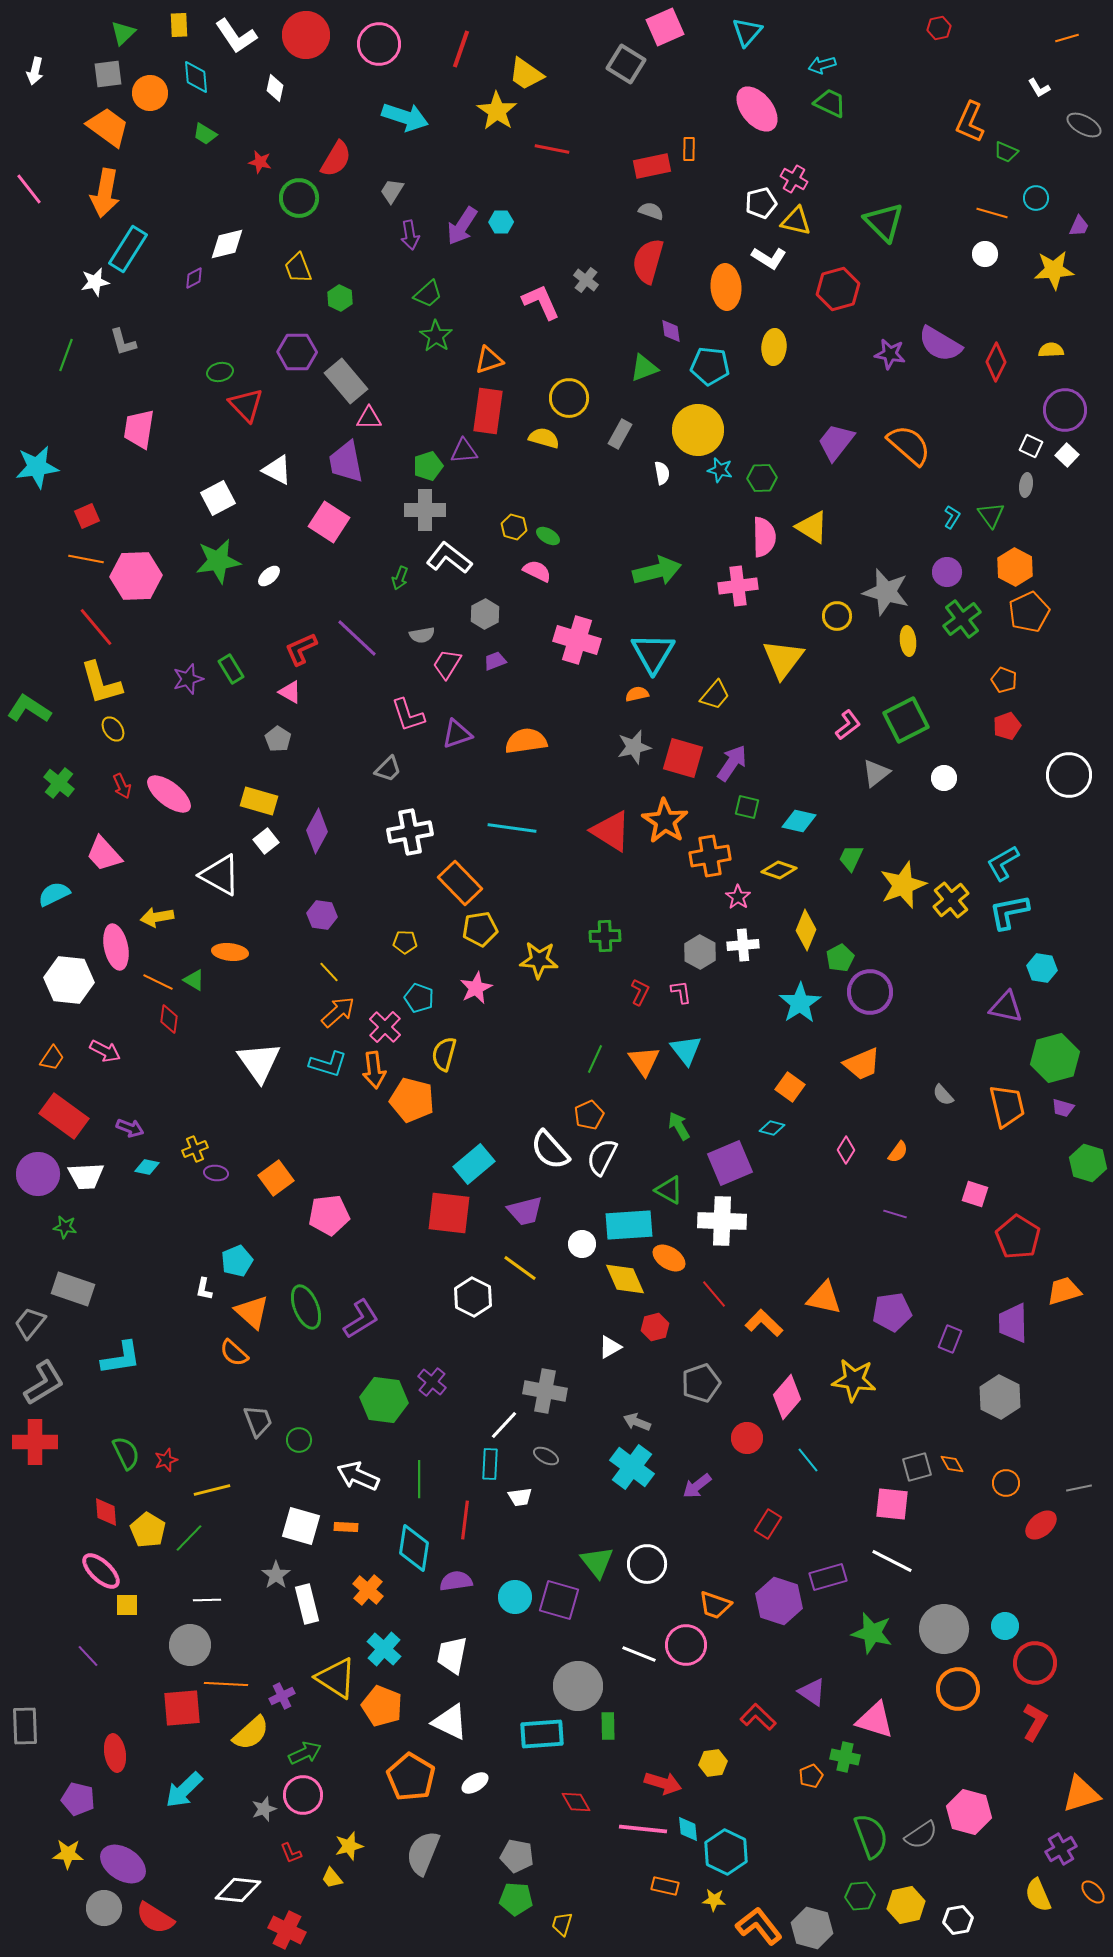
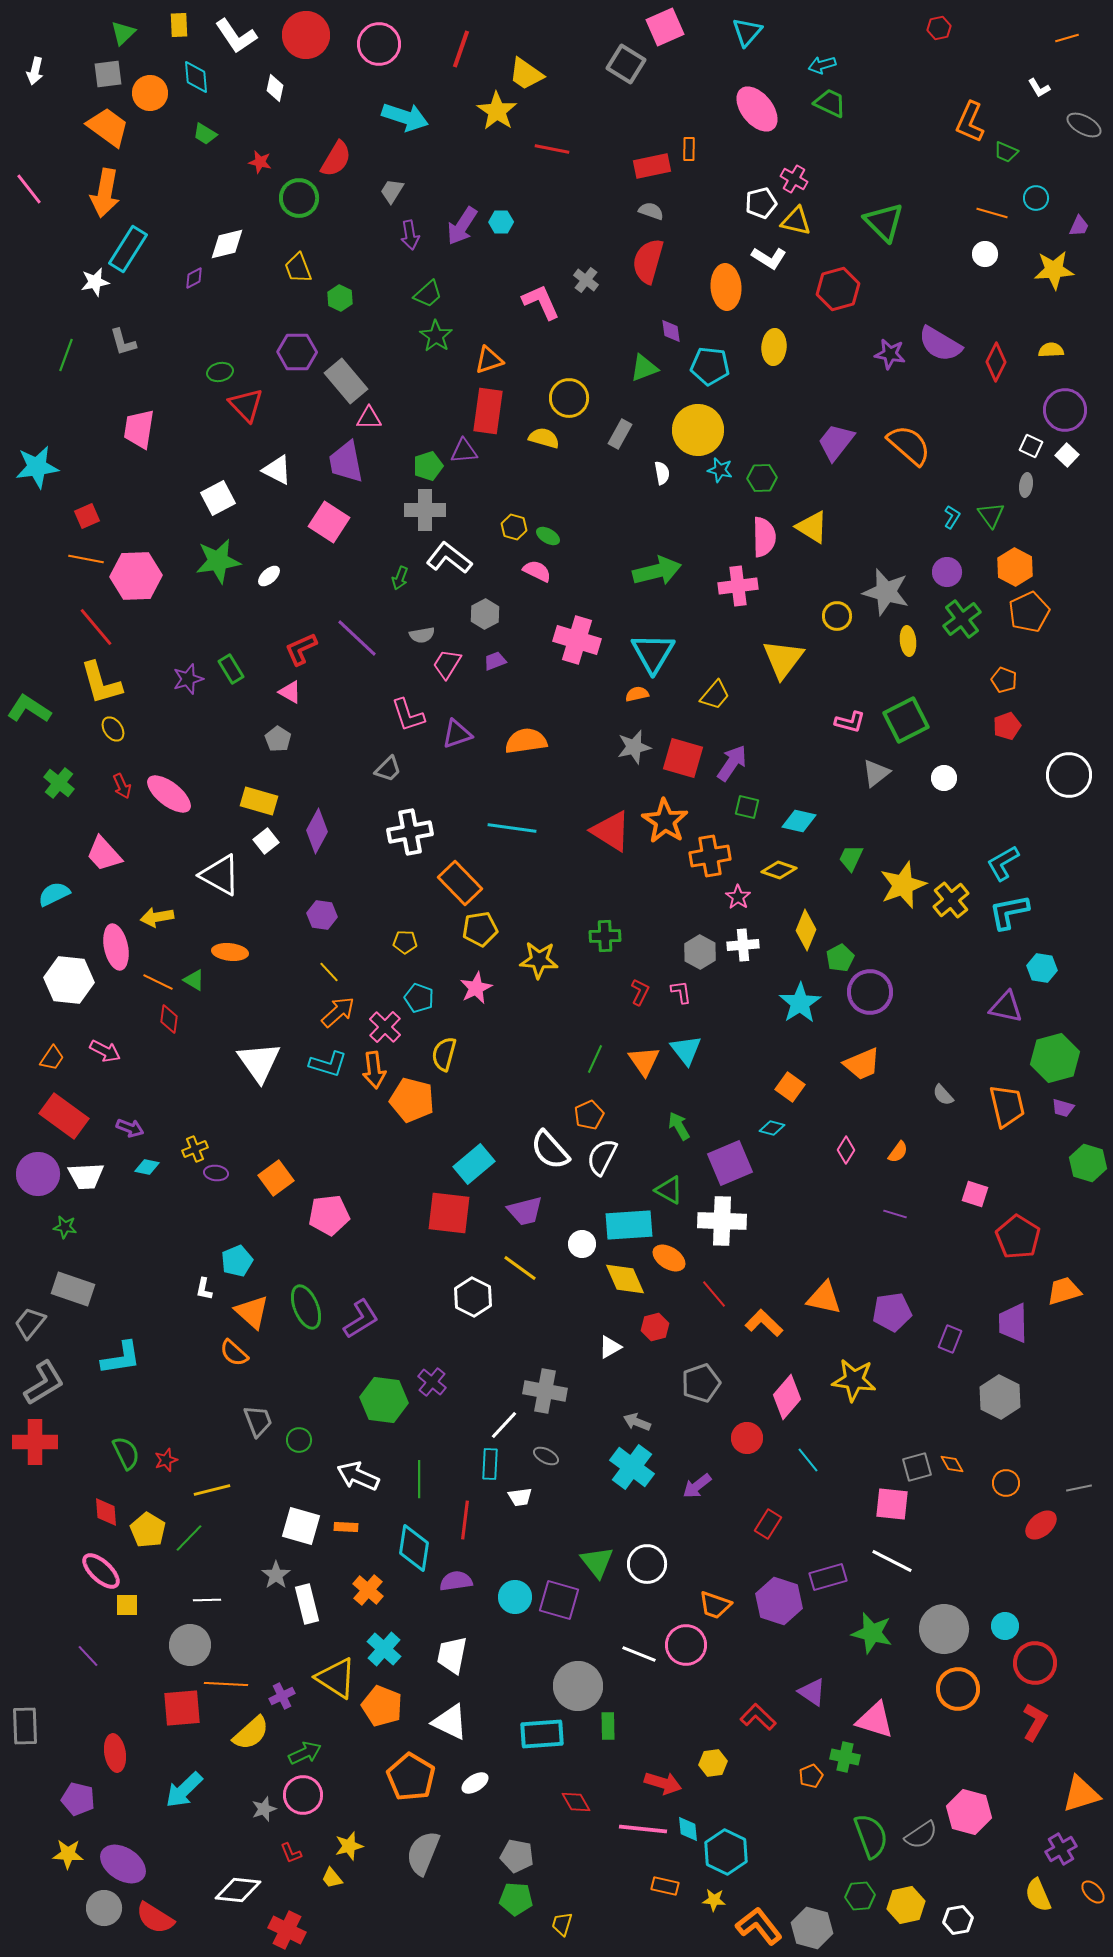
pink L-shape at (848, 725): moved 2 px right, 3 px up; rotated 52 degrees clockwise
